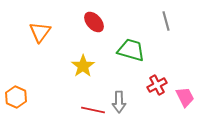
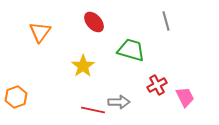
orange hexagon: rotated 15 degrees clockwise
gray arrow: rotated 90 degrees counterclockwise
